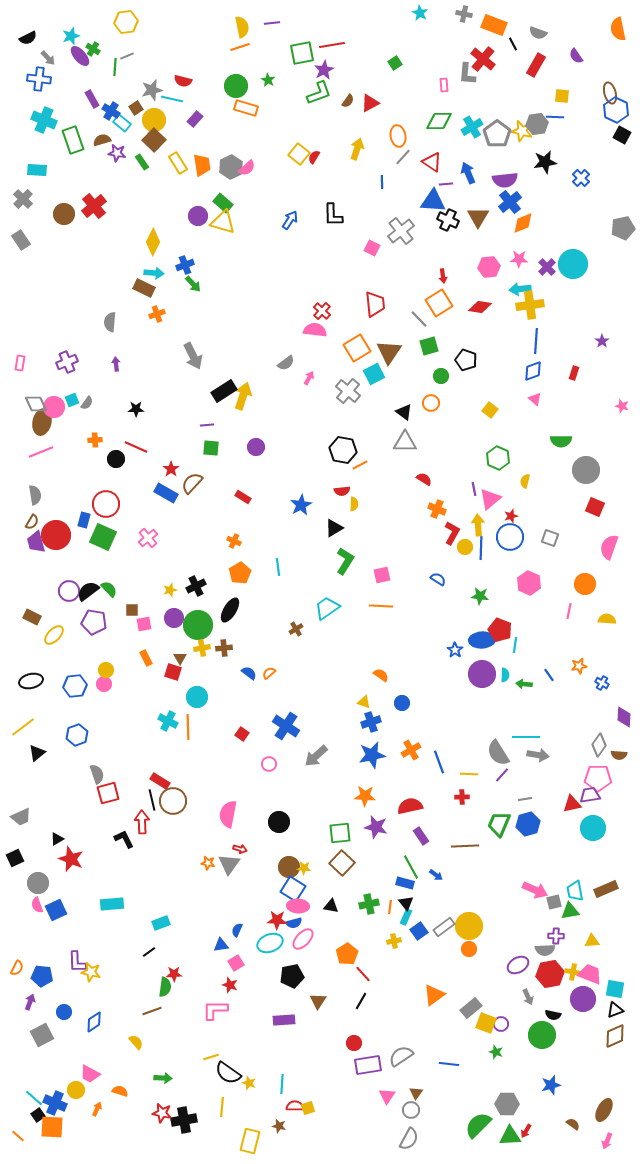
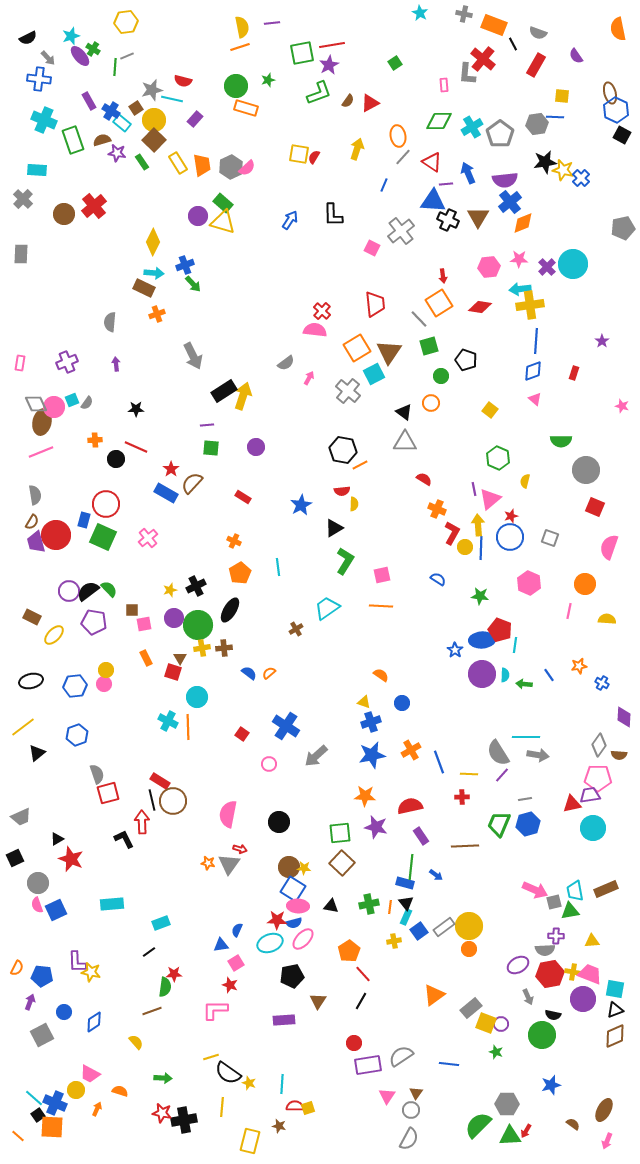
purple star at (324, 70): moved 5 px right, 5 px up
green star at (268, 80): rotated 24 degrees clockwise
purple rectangle at (92, 99): moved 3 px left, 2 px down
yellow star at (522, 131): moved 41 px right, 39 px down
gray pentagon at (497, 134): moved 3 px right
yellow square at (299, 154): rotated 30 degrees counterclockwise
blue line at (382, 182): moved 2 px right, 3 px down; rotated 24 degrees clockwise
gray rectangle at (21, 240): moved 14 px down; rotated 36 degrees clockwise
green line at (411, 867): rotated 35 degrees clockwise
orange pentagon at (347, 954): moved 2 px right, 3 px up
